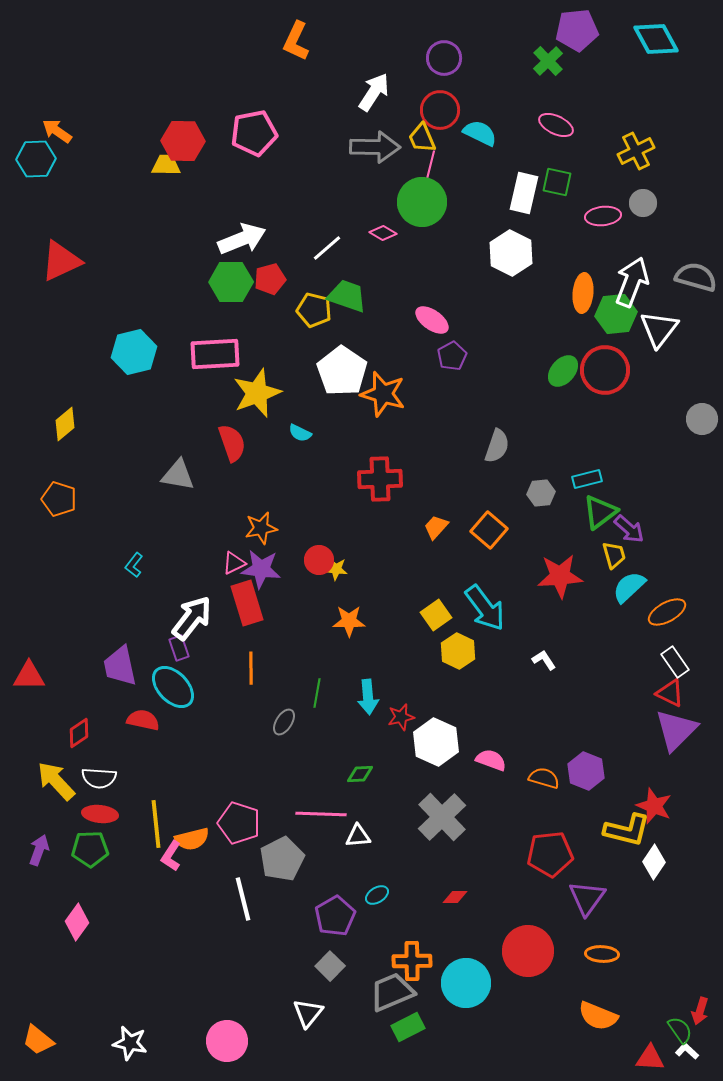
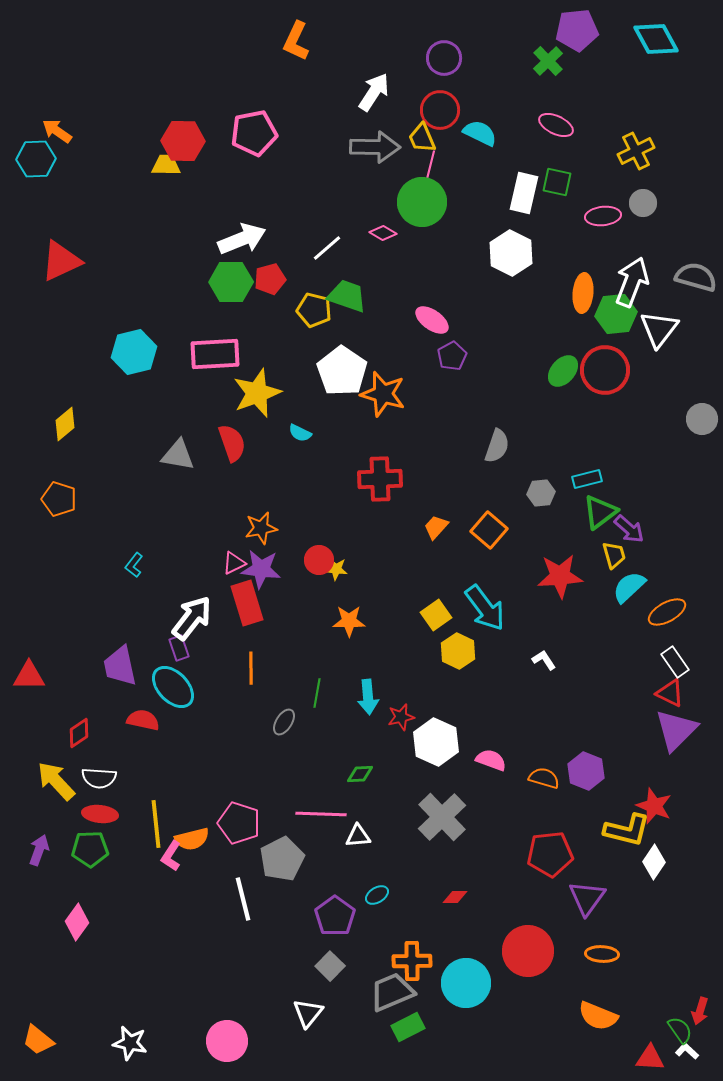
gray triangle at (178, 475): moved 20 px up
purple pentagon at (335, 916): rotated 6 degrees counterclockwise
